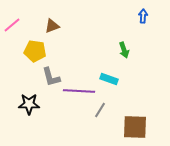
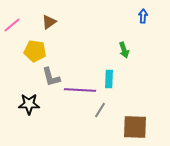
brown triangle: moved 3 px left, 4 px up; rotated 14 degrees counterclockwise
cyan rectangle: rotated 72 degrees clockwise
purple line: moved 1 px right, 1 px up
